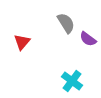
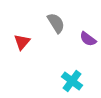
gray semicircle: moved 10 px left
